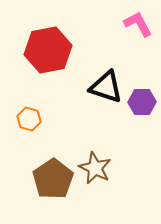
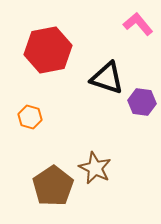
pink L-shape: rotated 12 degrees counterclockwise
black triangle: moved 1 px right, 9 px up
purple hexagon: rotated 8 degrees clockwise
orange hexagon: moved 1 px right, 2 px up
brown pentagon: moved 7 px down
